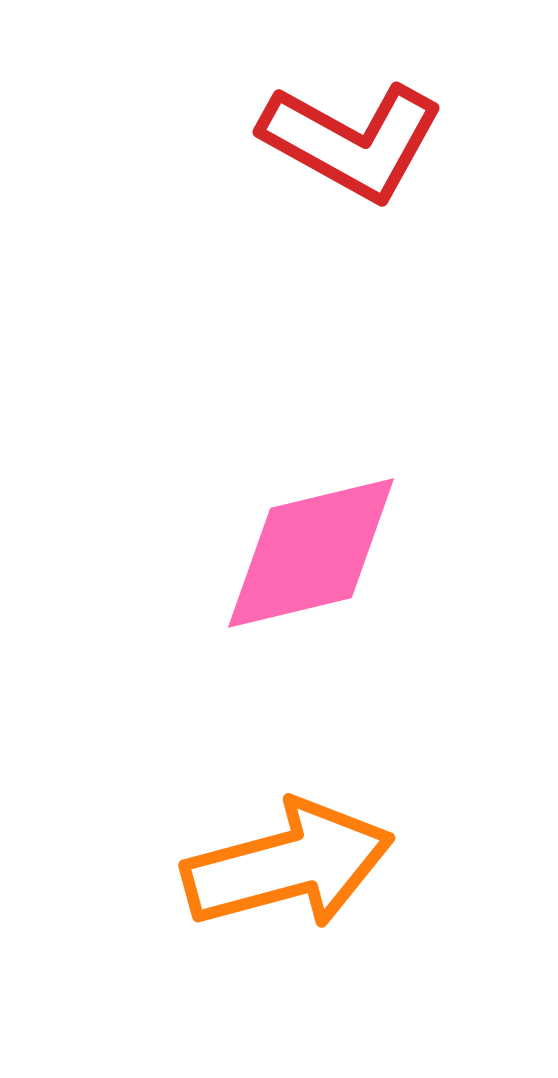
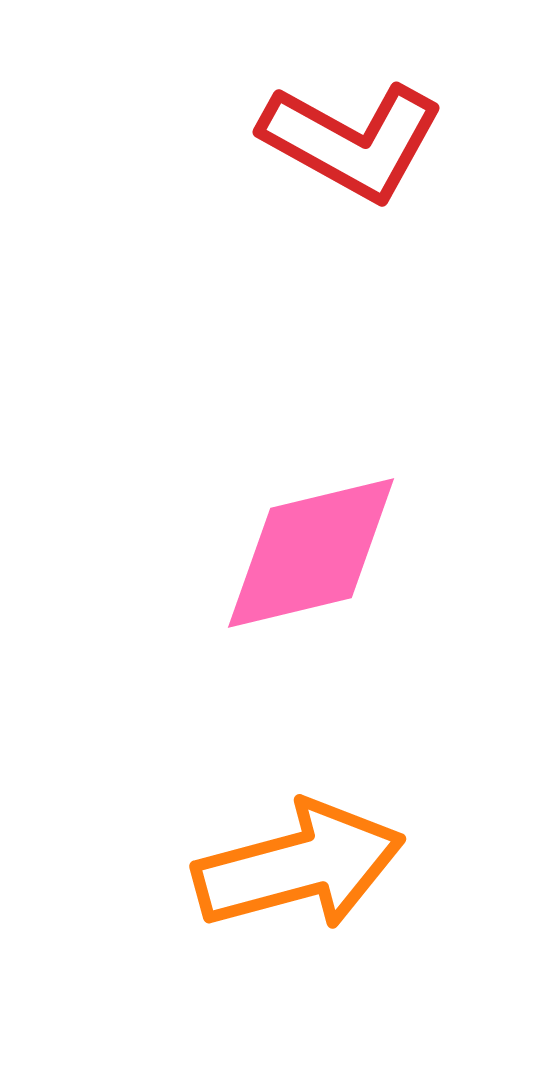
orange arrow: moved 11 px right, 1 px down
